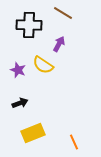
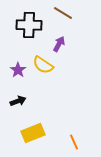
purple star: rotated 14 degrees clockwise
black arrow: moved 2 px left, 2 px up
